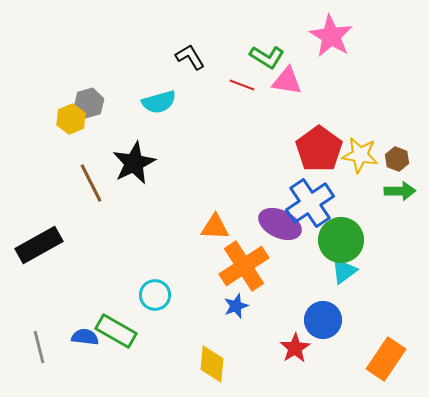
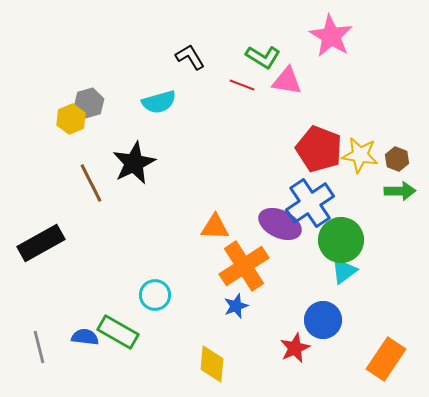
green L-shape: moved 4 px left
red pentagon: rotated 15 degrees counterclockwise
black rectangle: moved 2 px right, 2 px up
green rectangle: moved 2 px right, 1 px down
red star: rotated 8 degrees clockwise
